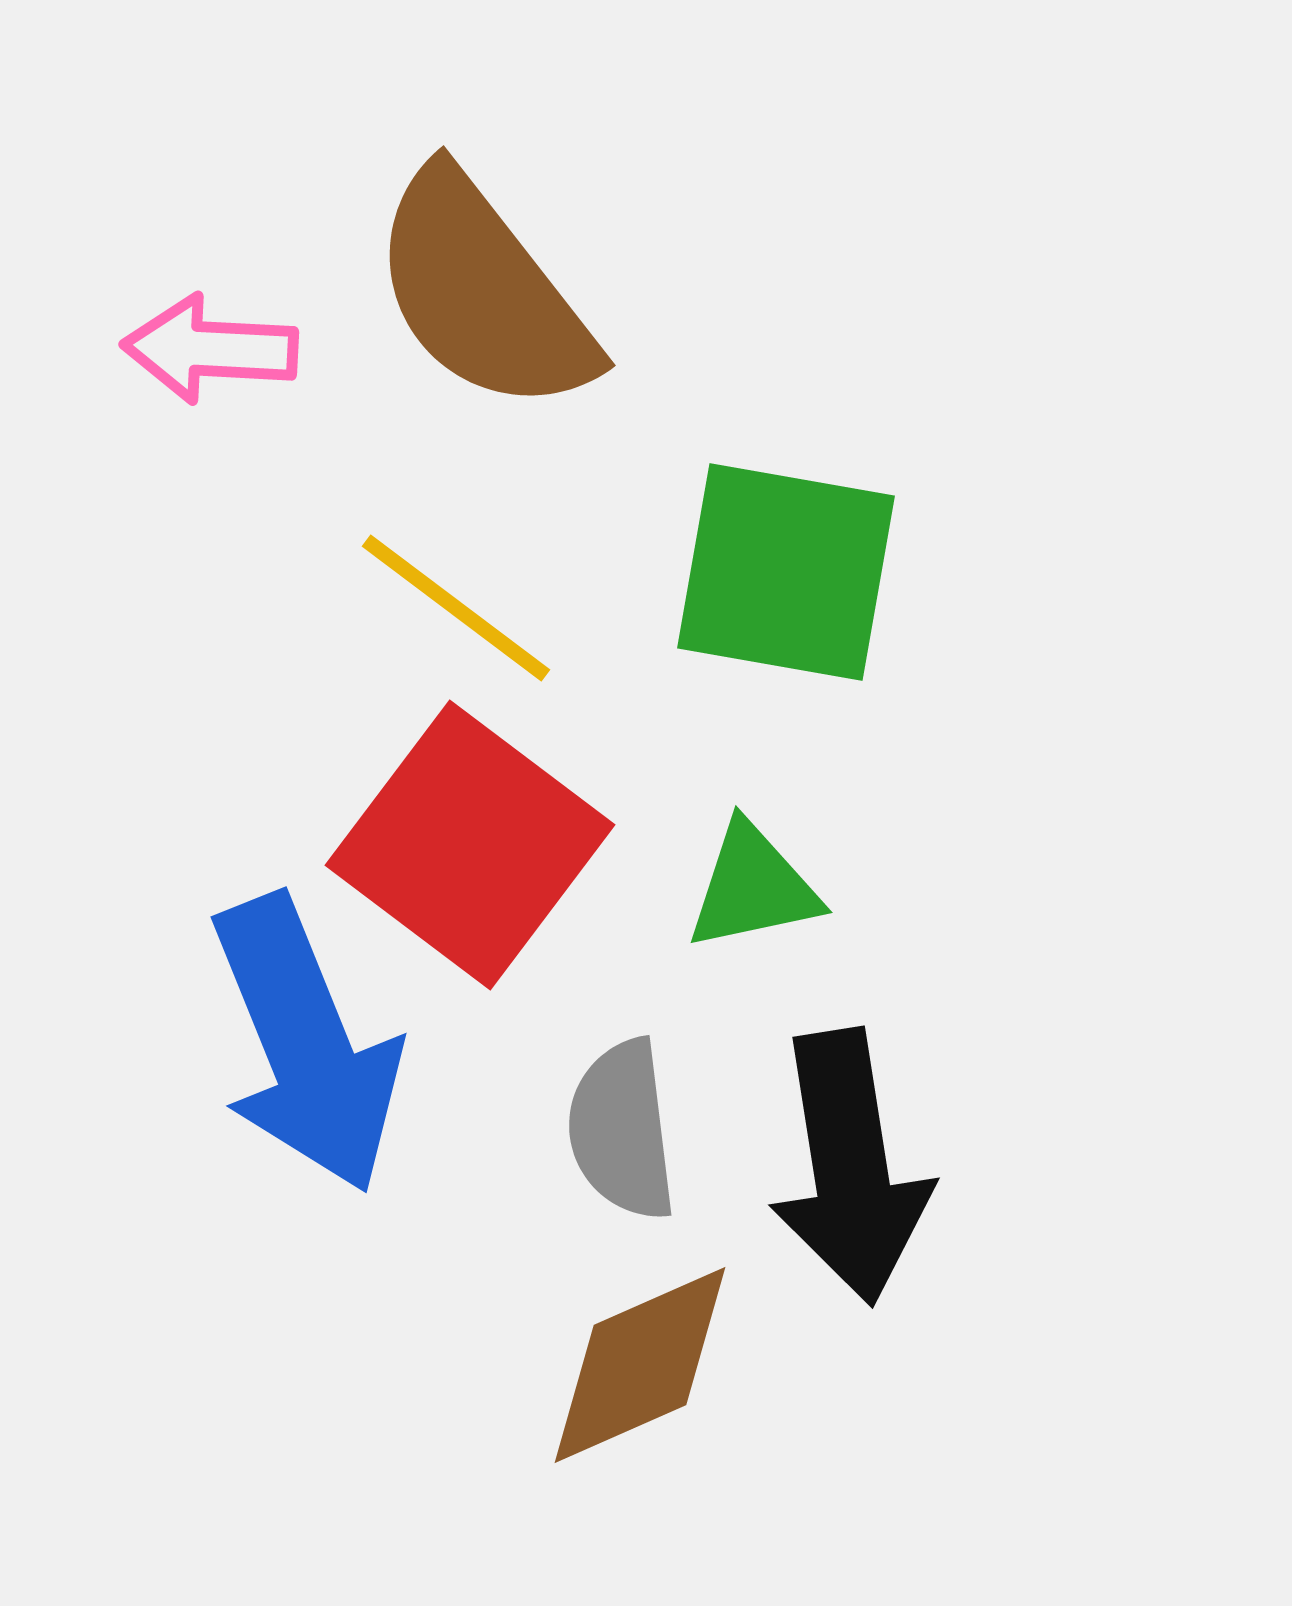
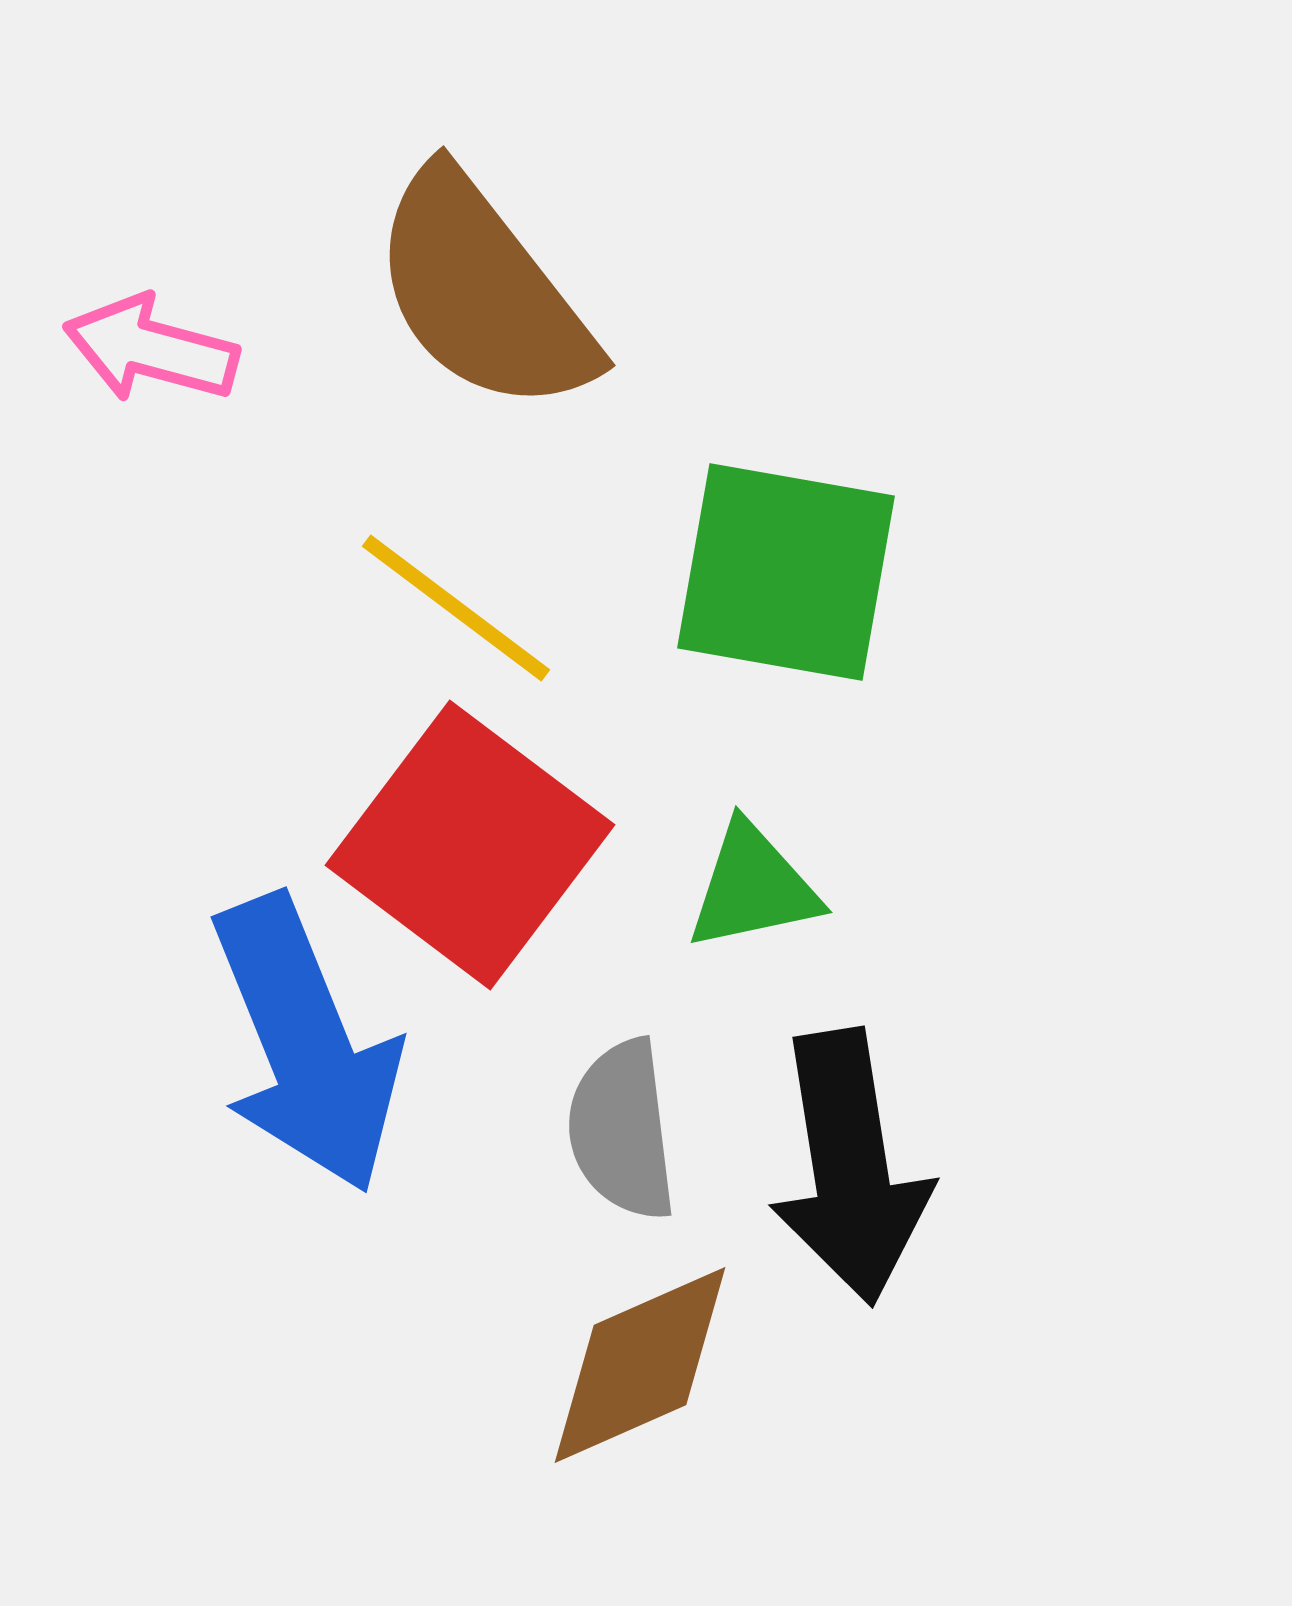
pink arrow: moved 59 px left; rotated 12 degrees clockwise
